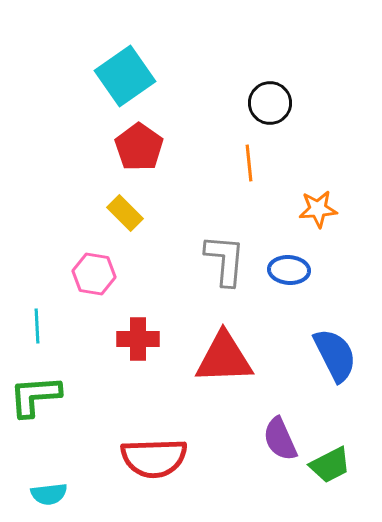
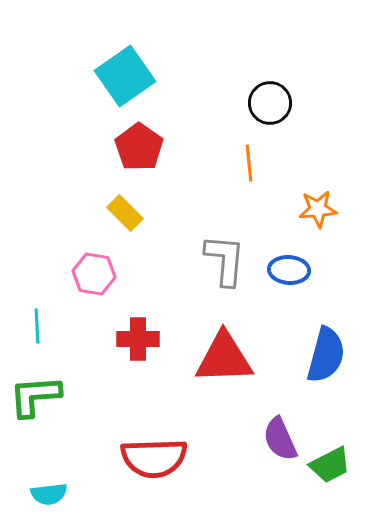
blue semicircle: moved 9 px left; rotated 42 degrees clockwise
